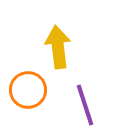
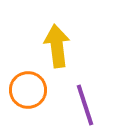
yellow arrow: moved 1 px left, 1 px up
